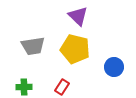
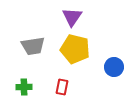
purple triangle: moved 6 px left, 1 px down; rotated 20 degrees clockwise
red rectangle: rotated 21 degrees counterclockwise
